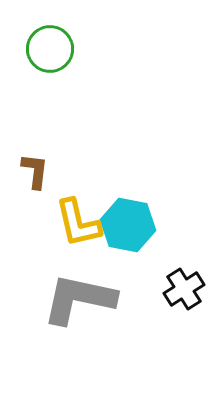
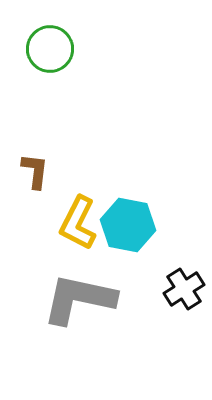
yellow L-shape: rotated 40 degrees clockwise
